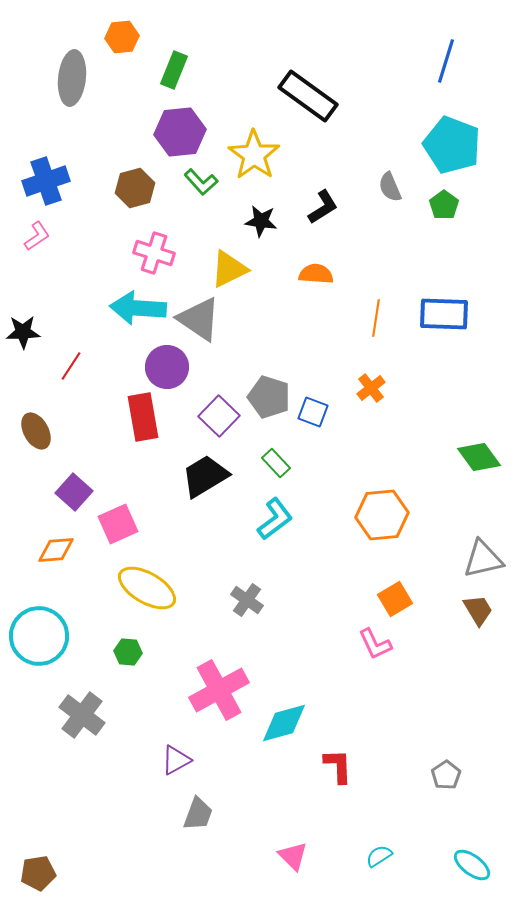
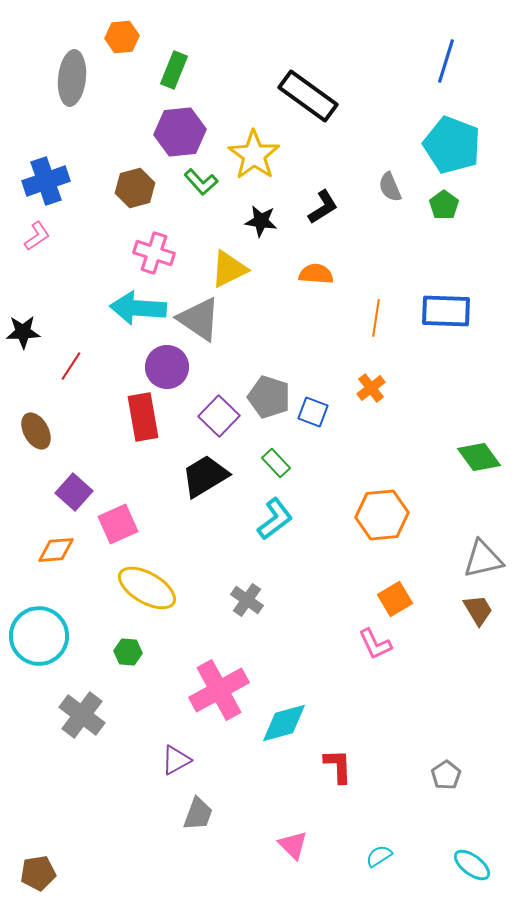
blue rectangle at (444, 314): moved 2 px right, 3 px up
pink triangle at (293, 856): moved 11 px up
